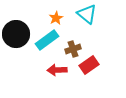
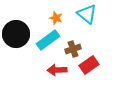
orange star: rotated 24 degrees counterclockwise
cyan rectangle: moved 1 px right
